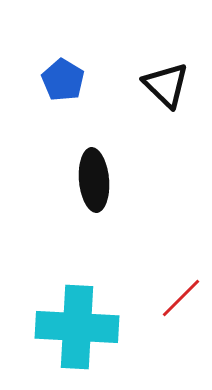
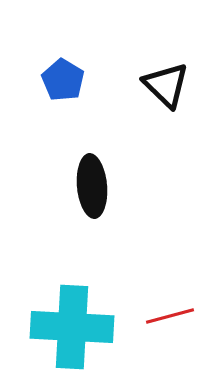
black ellipse: moved 2 px left, 6 px down
red line: moved 11 px left, 18 px down; rotated 30 degrees clockwise
cyan cross: moved 5 px left
